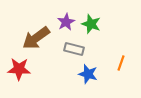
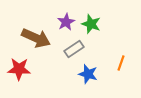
brown arrow: rotated 120 degrees counterclockwise
gray rectangle: rotated 48 degrees counterclockwise
